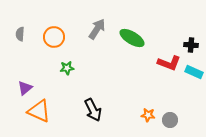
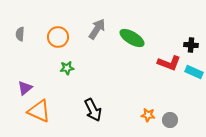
orange circle: moved 4 px right
